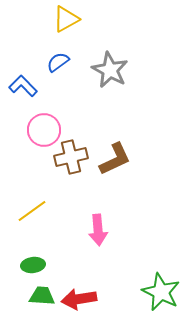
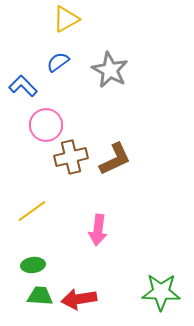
pink circle: moved 2 px right, 5 px up
pink arrow: rotated 12 degrees clockwise
green star: rotated 24 degrees counterclockwise
green trapezoid: moved 2 px left
